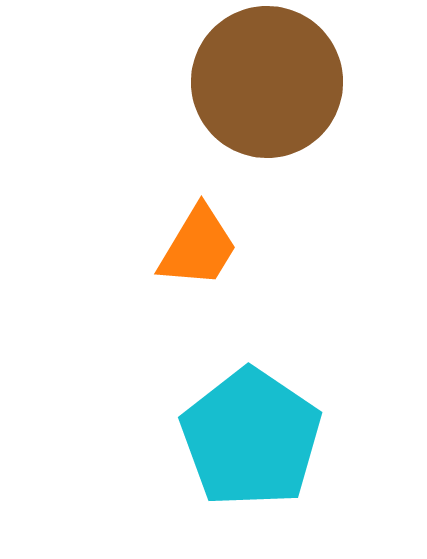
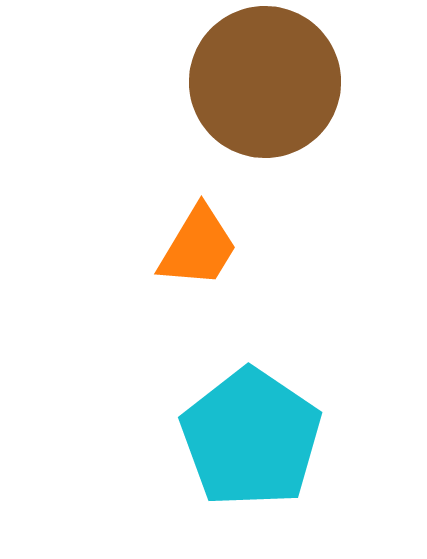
brown circle: moved 2 px left
